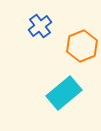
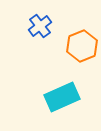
cyan rectangle: moved 2 px left, 4 px down; rotated 16 degrees clockwise
